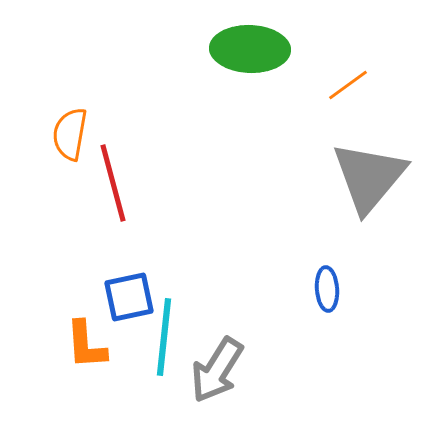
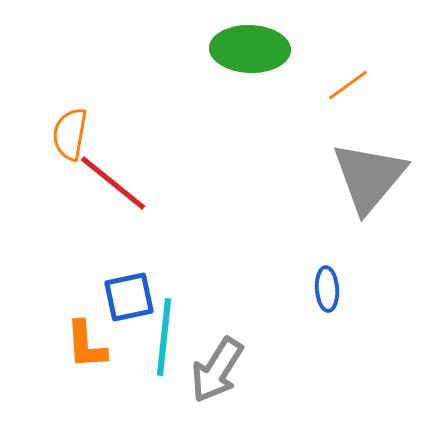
red line: rotated 36 degrees counterclockwise
